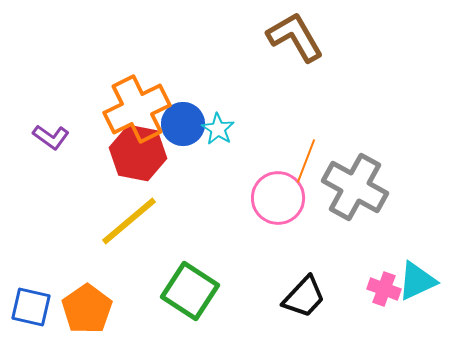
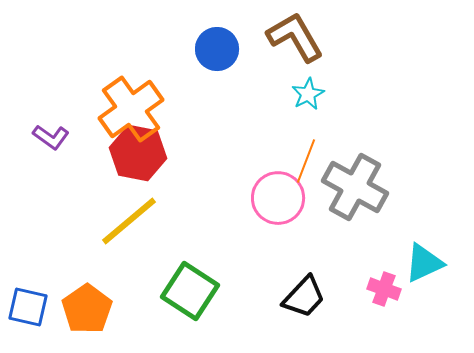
orange cross: moved 6 px left; rotated 10 degrees counterclockwise
blue circle: moved 34 px right, 75 px up
cyan star: moved 90 px right, 35 px up; rotated 12 degrees clockwise
cyan triangle: moved 7 px right, 18 px up
blue square: moved 3 px left
